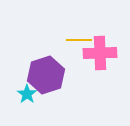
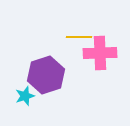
yellow line: moved 3 px up
cyan star: moved 2 px left, 2 px down; rotated 18 degrees clockwise
